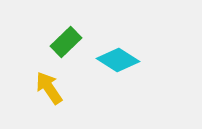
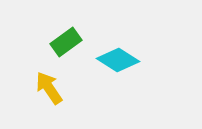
green rectangle: rotated 8 degrees clockwise
